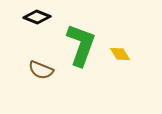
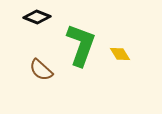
brown semicircle: rotated 20 degrees clockwise
